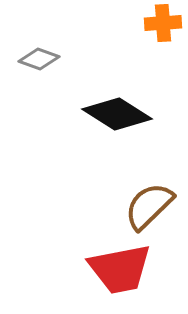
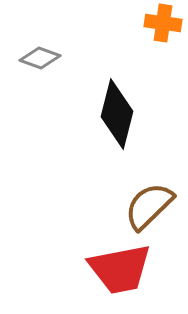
orange cross: rotated 12 degrees clockwise
gray diamond: moved 1 px right, 1 px up
black diamond: rotated 72 degrees clockwise
